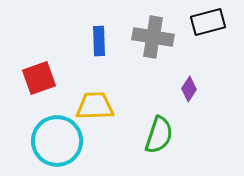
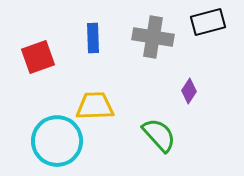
blue rectangle: moved 6 px left, 3 px up
red square: moved 1 px left, 21 px up
purple diamond: moved 2 px down
green semicircle: rotated 60 degrees counterclockwise
